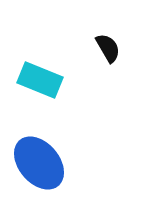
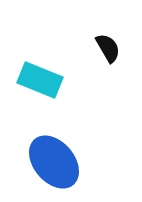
blue ellipse: moved 15 px right, 1 px up
